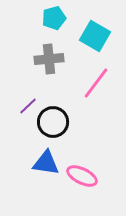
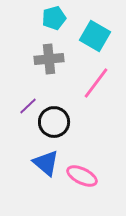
black circle: moved 1 px right
blue triangle: rotated 32 degrees clockwise
